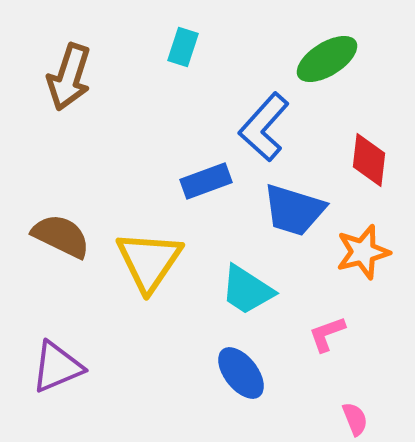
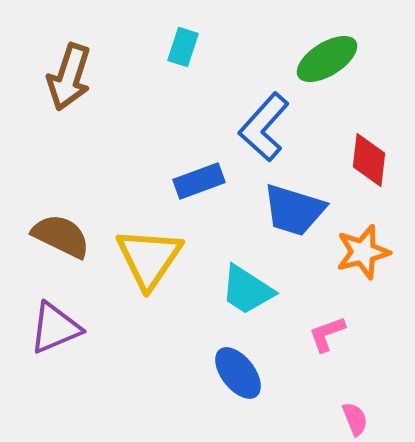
blue rectangle: moved 7 px left
yellow triangle: moved 3 px up
purple triangle: moved 2 px left, 39 px up
blue ellipse: moved 3 px left
